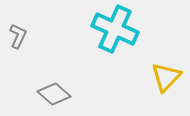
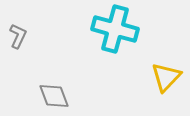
cyan cross: rotated 9 degrees counterclockwise
gray diamond: moved 2 px down; rotated 28 degrees clockwise
